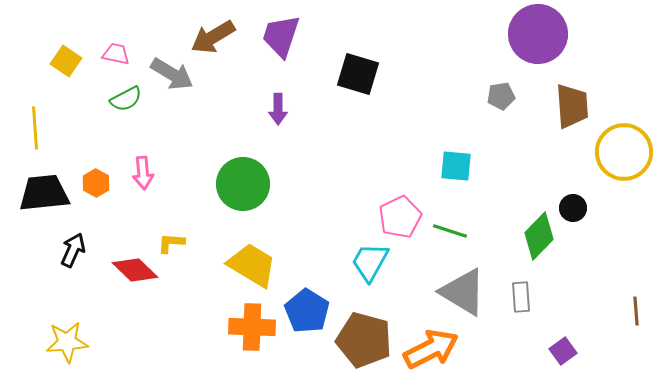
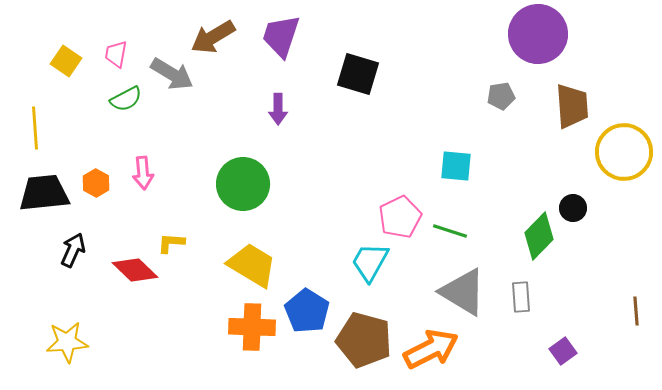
pink trapezoid: rotated 92 degrees counterclockwise
